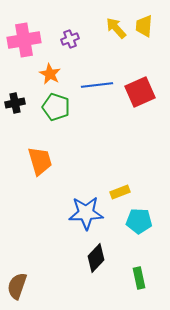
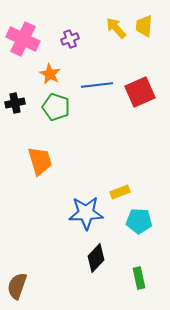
pink cross: moved 1 px left, 1 px up; rotated 36 degrees clockwise
